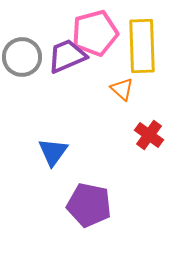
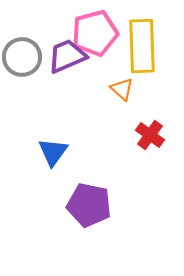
red cross: moved 1 px right
